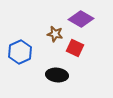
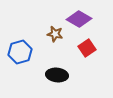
purple diamond: moved 2 px left
red square: moved 12 px right; rotated 30 degrees clockwise
blue hexagon: rotated 10 degrees clockwise
